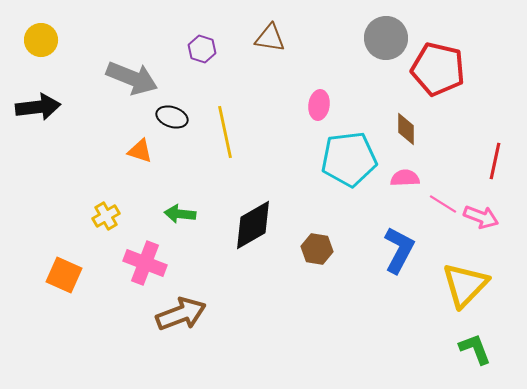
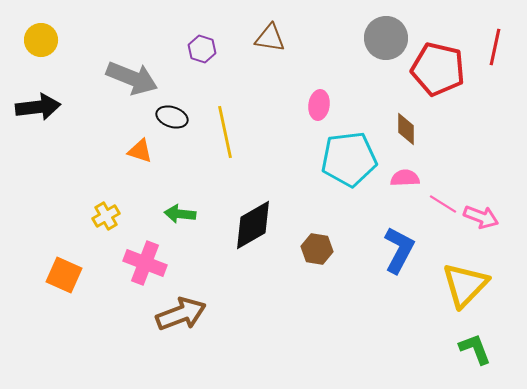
red line: moved 114 px up
